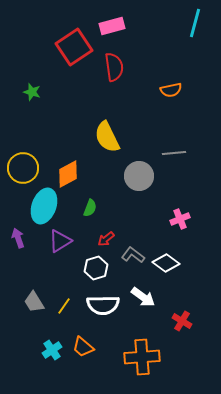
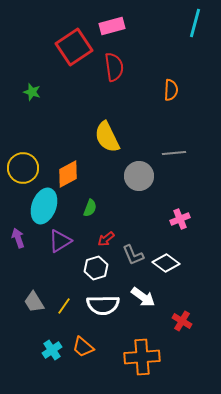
orange semicircle: rotated 75 degrees counterclockwise
gray L-shape: rotated 150 degrees counterclockwise
